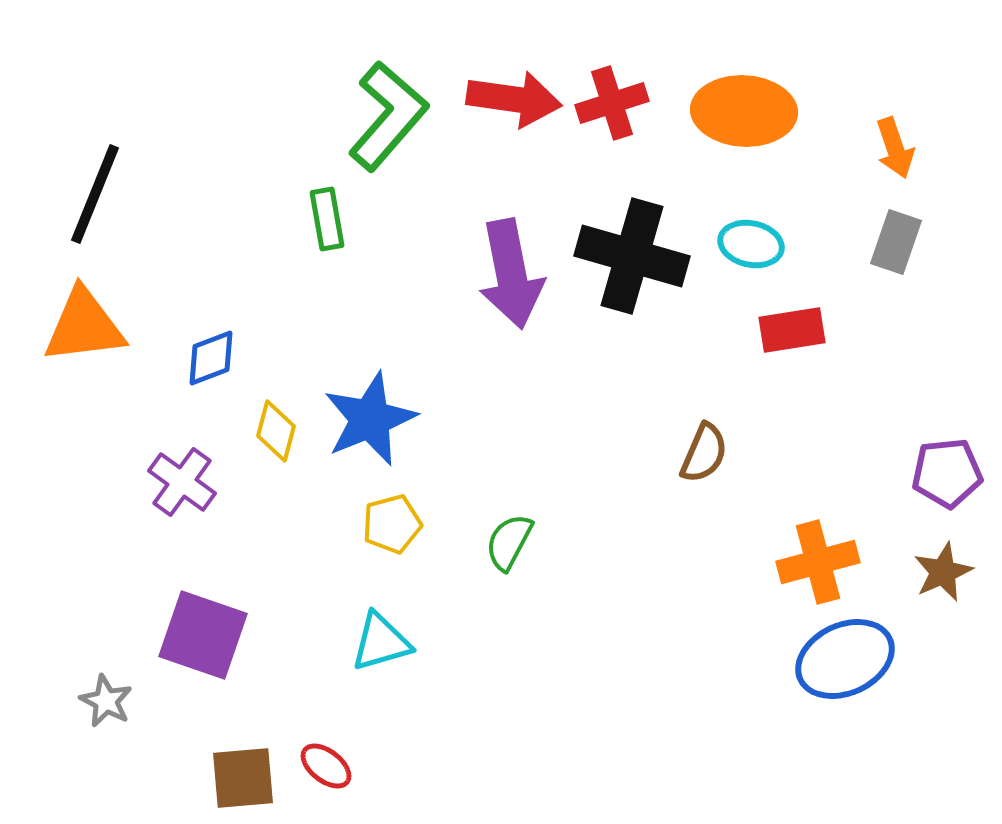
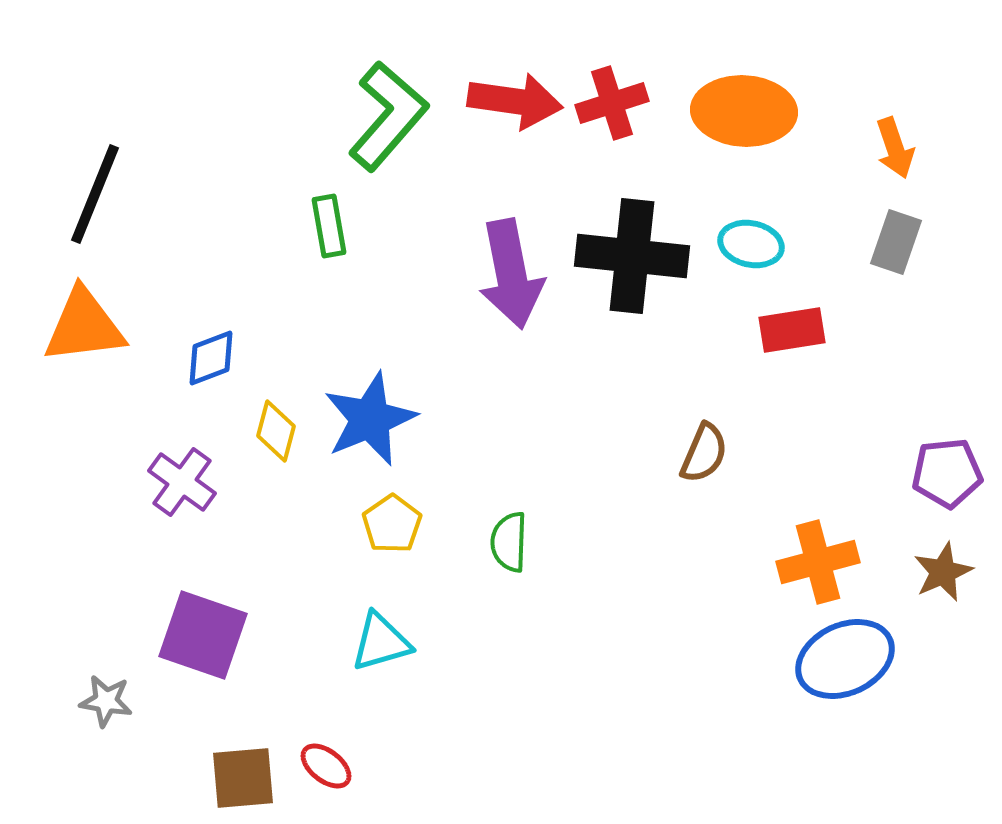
red arrow: moved 1 px right, 2 px down
green rectangle: moved 2 px right, 7 px down
black cross: rotated 10 degrees counterclockwise
yellow pentagon: rotated 20 degrees counterclockwise
green semicircle: rotated 26 degrees counterclockwise
gray star: rotated 18 degrees counterclockwise
